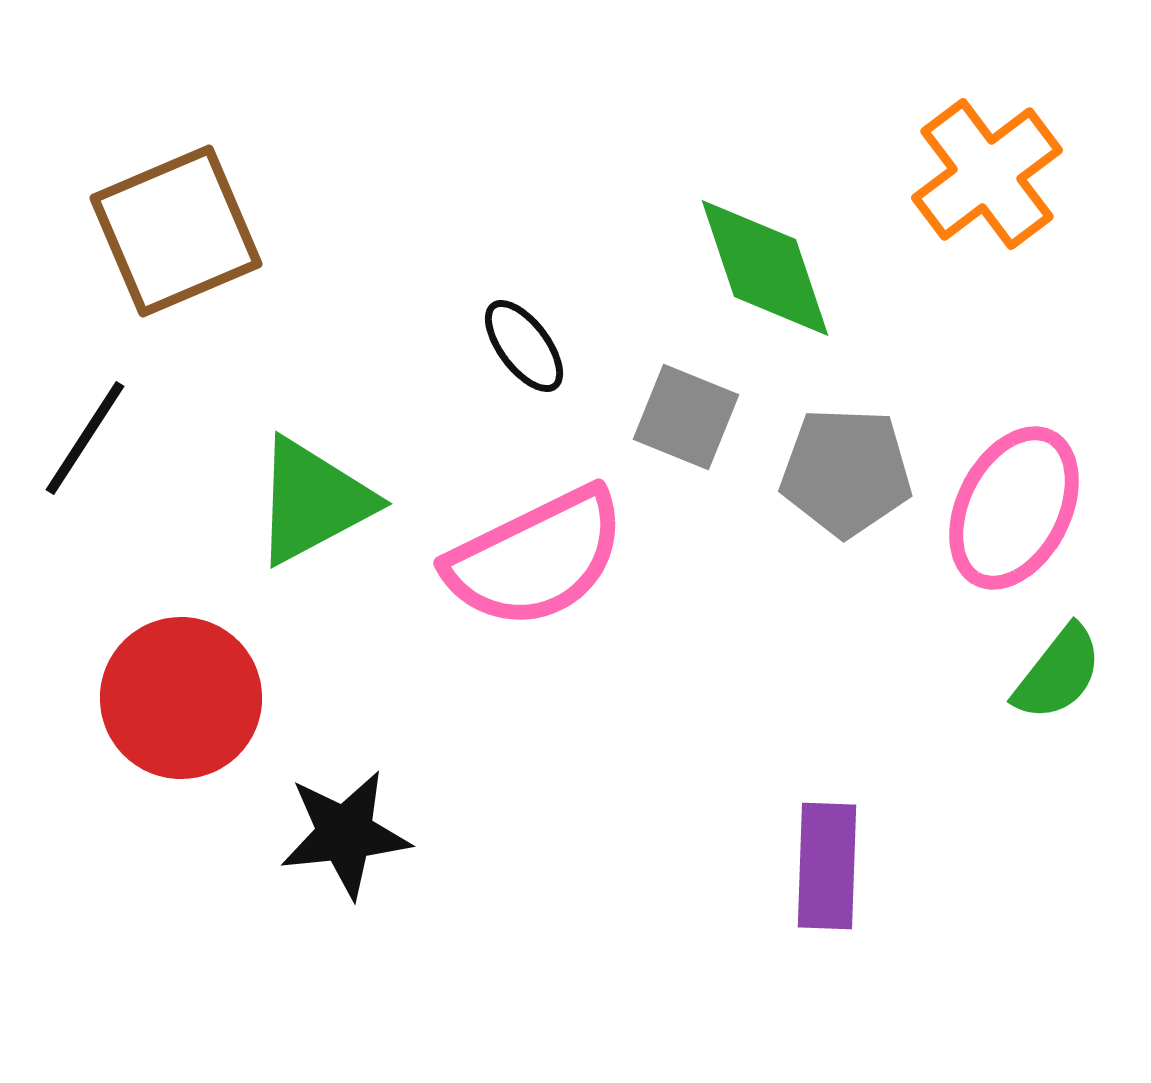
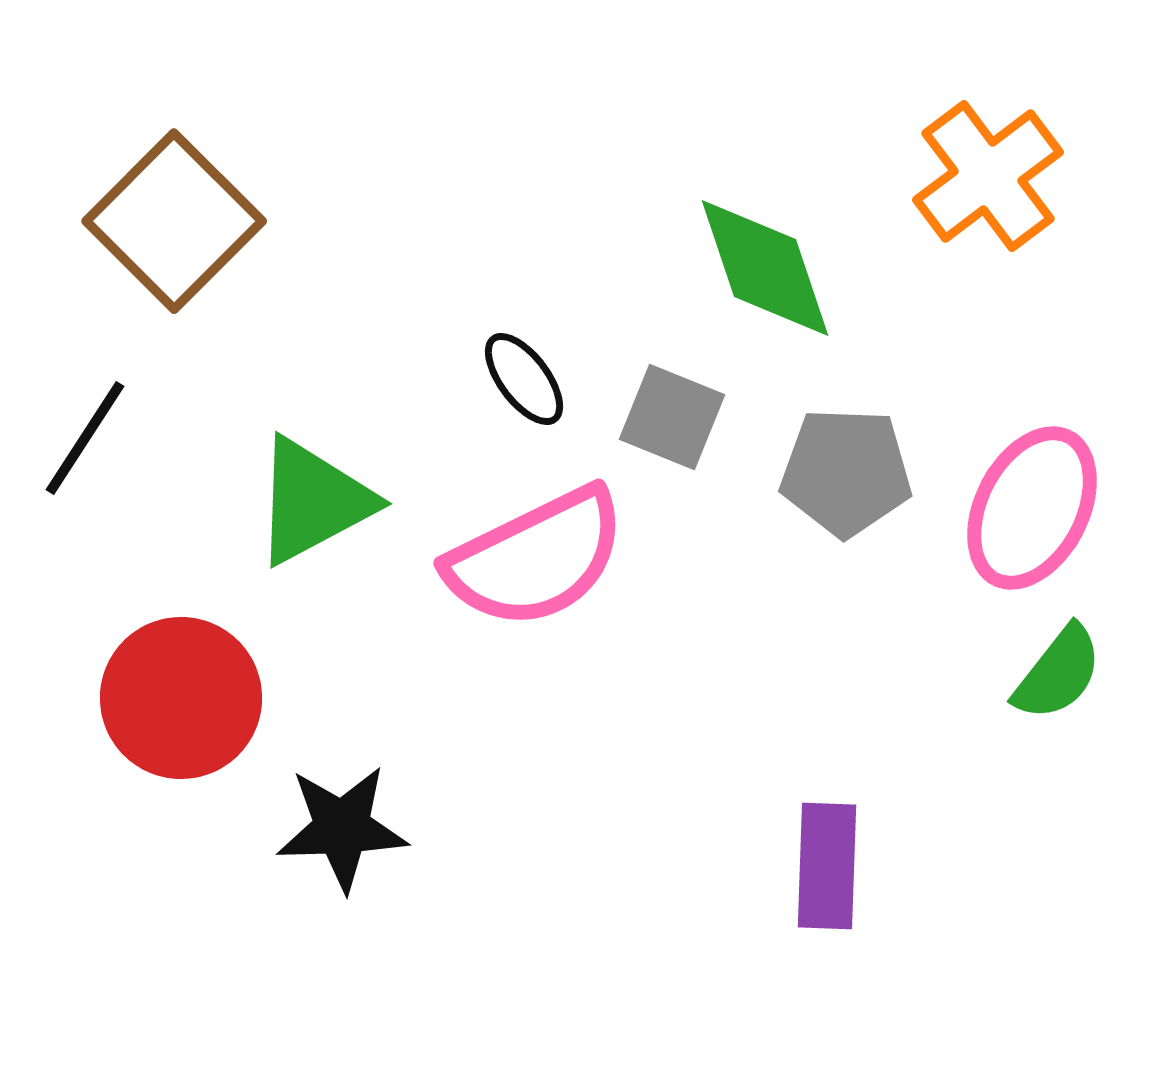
orange cross: moved 1 px right, 2 px down
brown square: moved 2 px left, 10 px up; rotated 22 degrees counterclockwise
black ellipse: moved 33 px down
gray square: moved 14 px left
pink ellipse: moved 18 px right
black star: moved 3 px left, 6 px up; rotated 4 degrees clockwise
